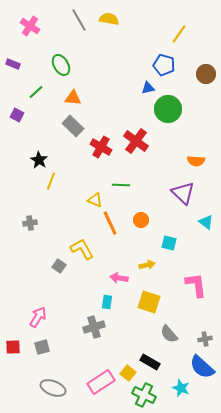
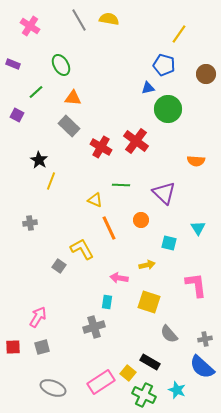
gray rectangle at (73, 126): moved 4 px left
purple triangle at (183, 193): moved 19 px left
cyan triangle at (206, 222): moved 8 px left, 6 px down; rotated 21 degrees clockwise
orange line at (110, 223): moved 1 px left, 5 px down
cyan star at (181, 388): moved 4 px left, 2 px down
